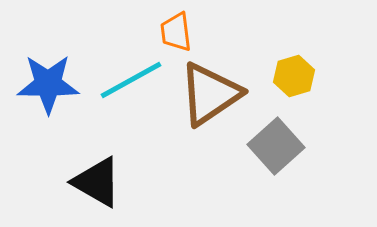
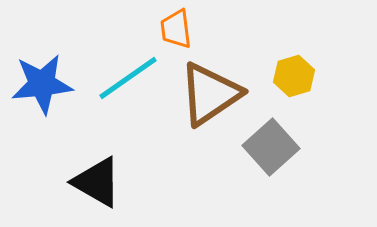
orange trapezoid: moved 3 px up
cyan line: moved 3 px left, 2 px up; rotated 6 degrees counterclockwise
blue star: moved 6 px left; rotated 6 degrees counterclockwise
gray square: moved 5 px left, 1 px down
